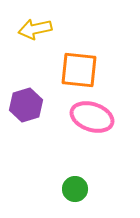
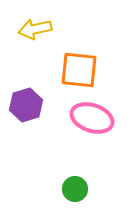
pink ellipse: moved 1 px down
